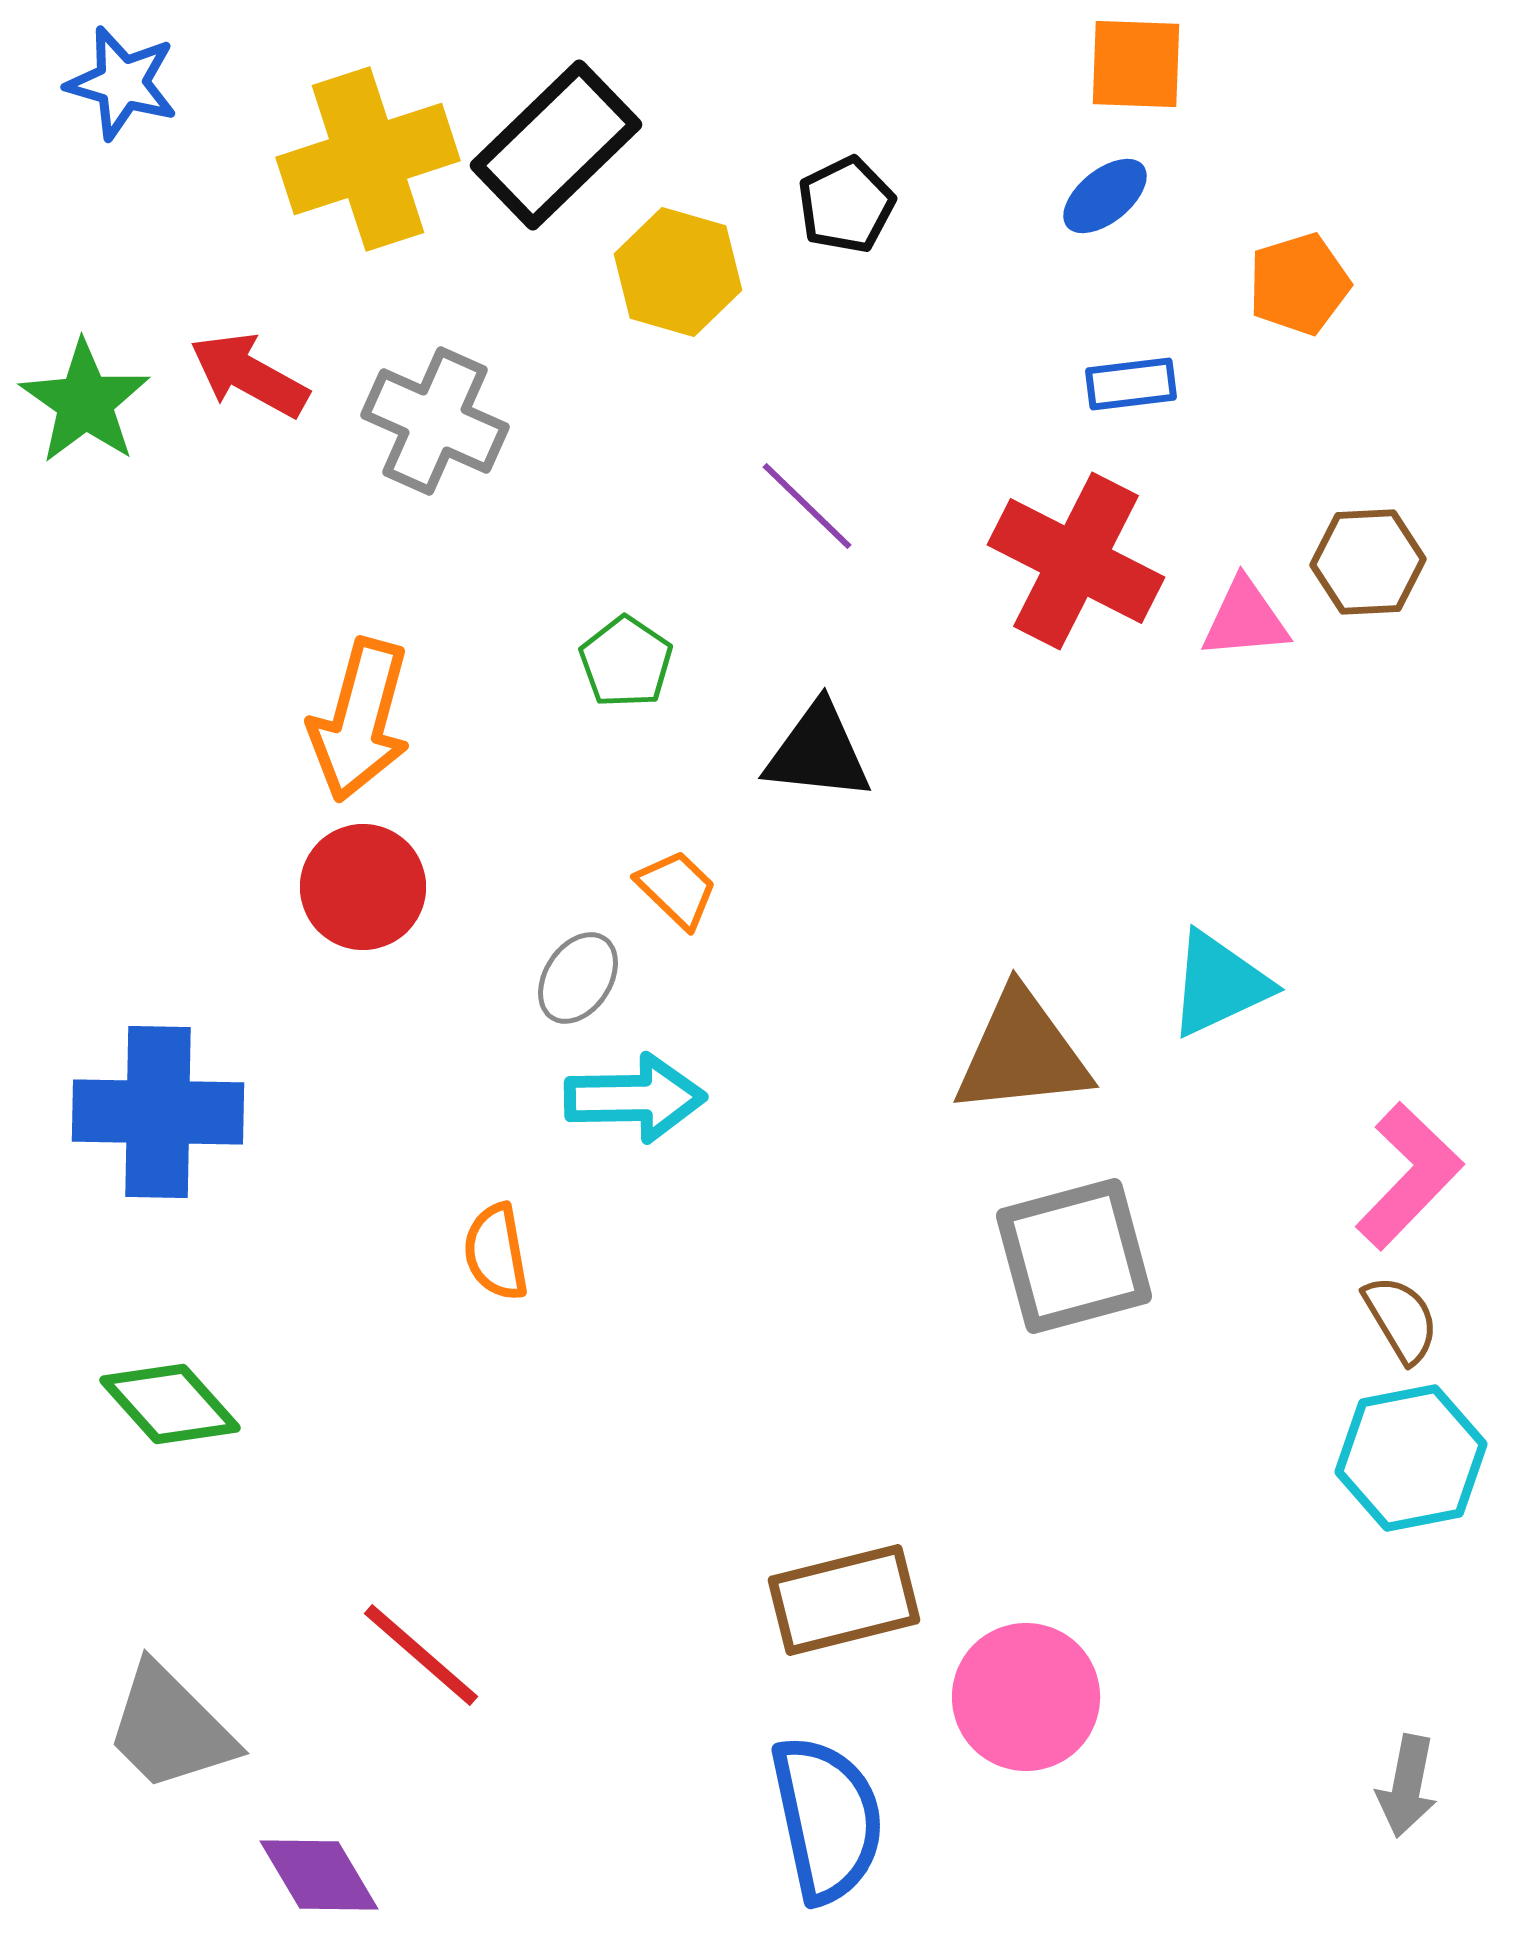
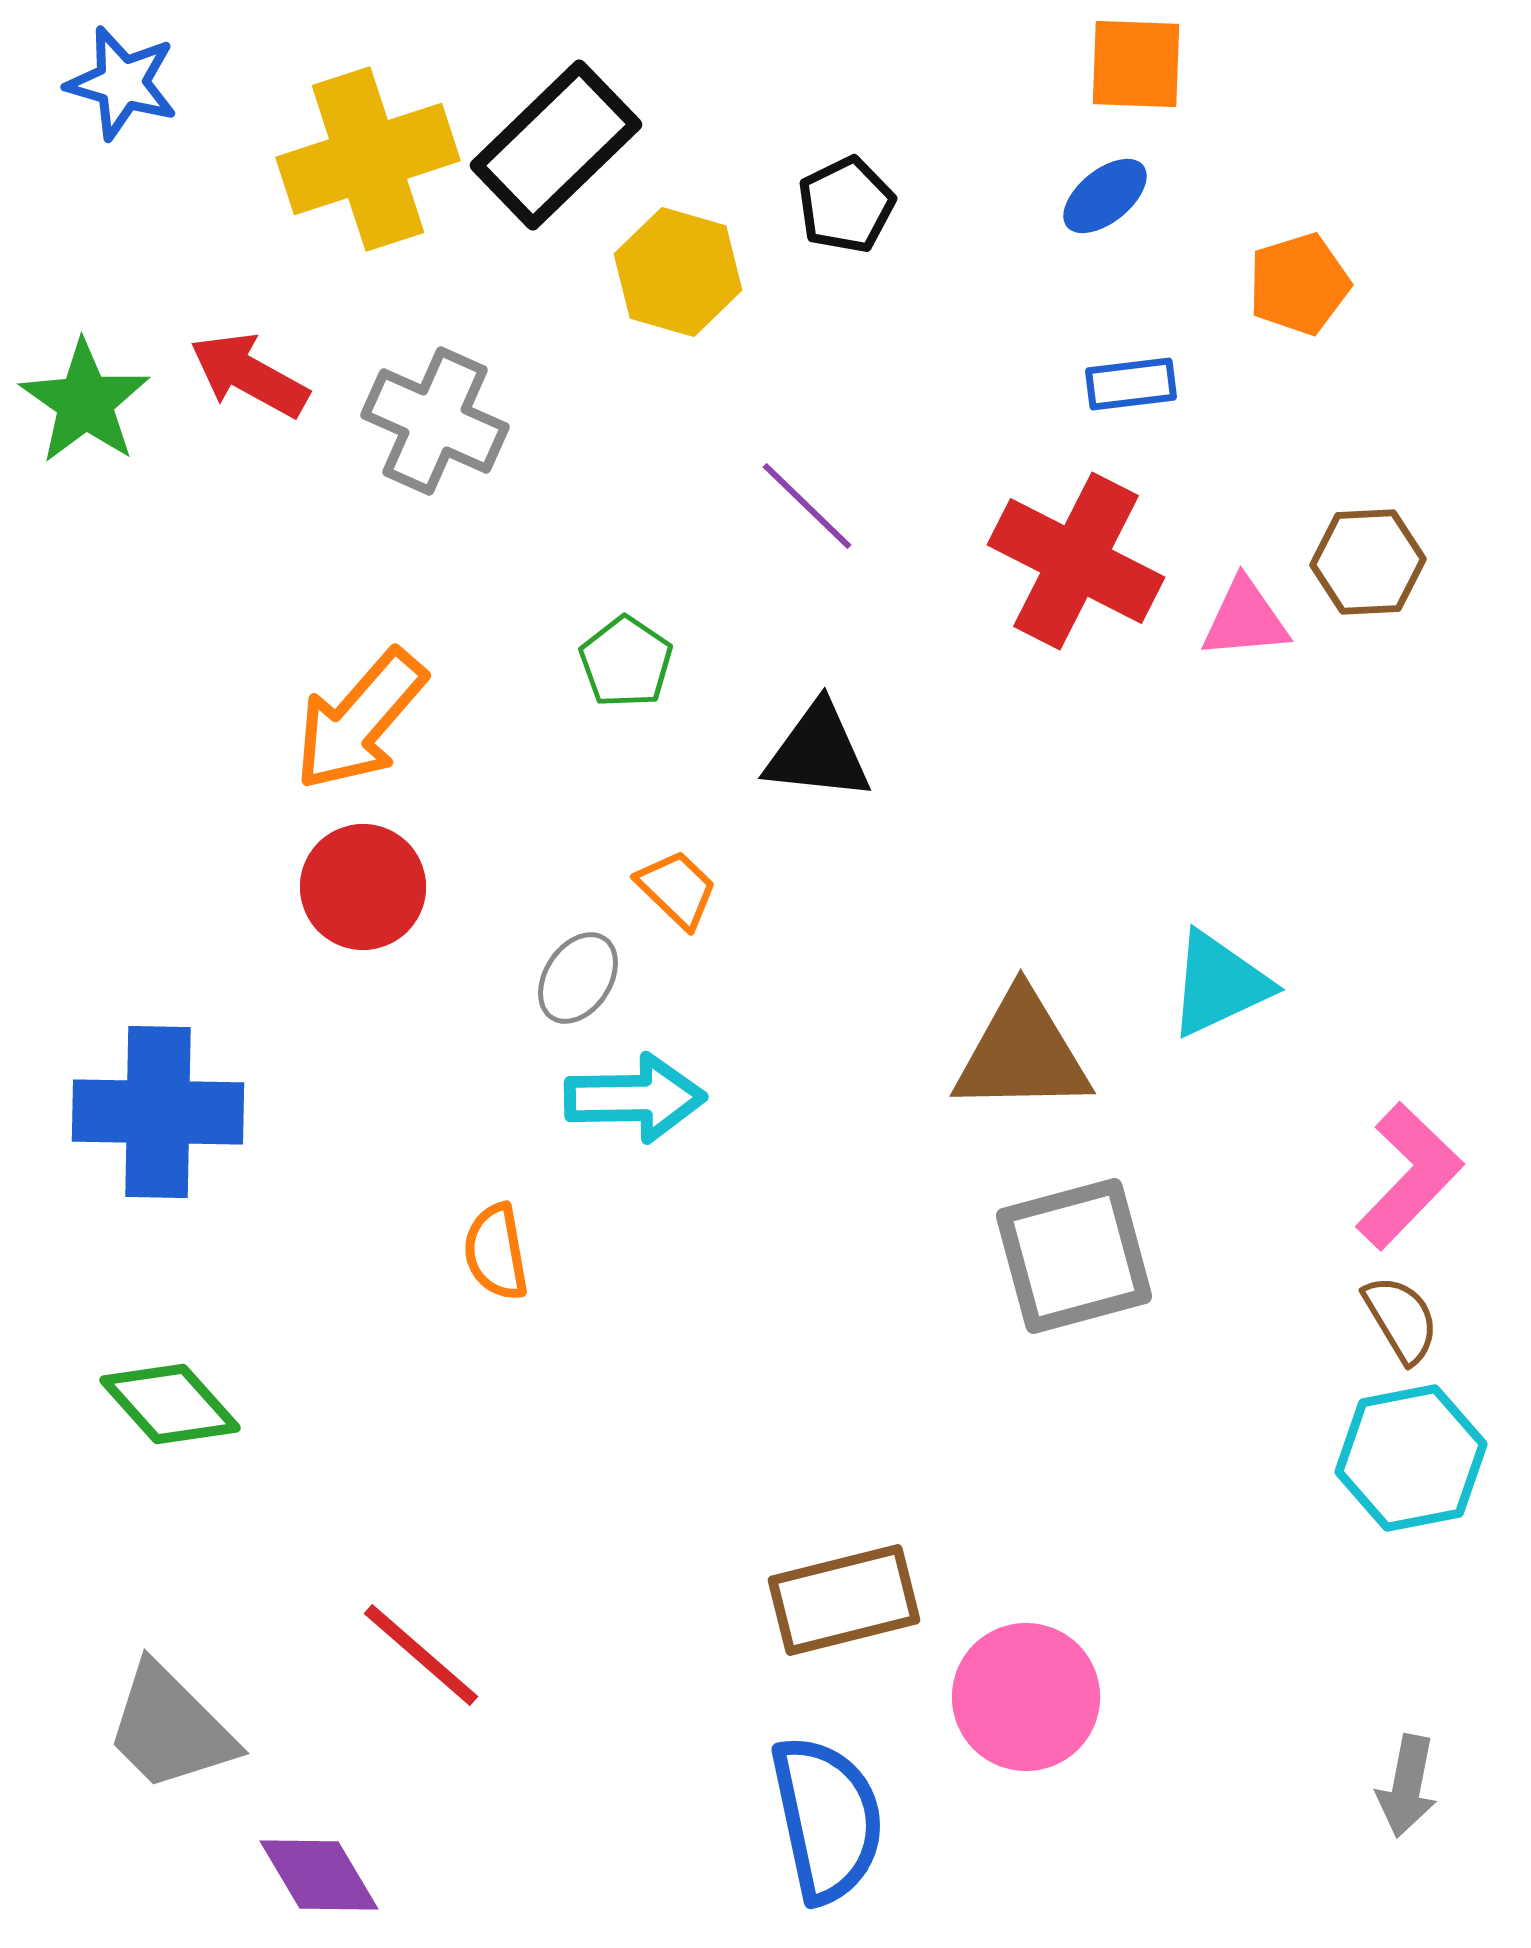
orange arrow: rotated 26 degrees clockwise
brown triangle: rotated 5 degrees clockwise
